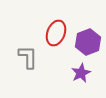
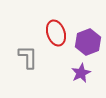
red ellipse: rotated 40 degrees counterclockwise
